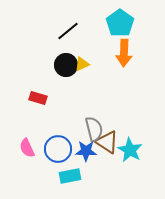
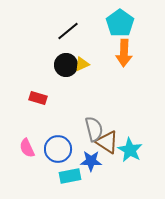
blue star: moved 5 px right, 10 px down
